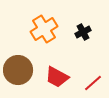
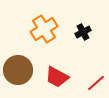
red line: moved 3 px right
